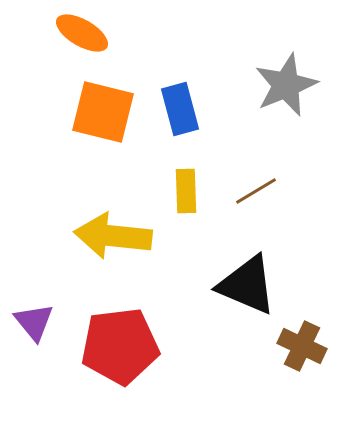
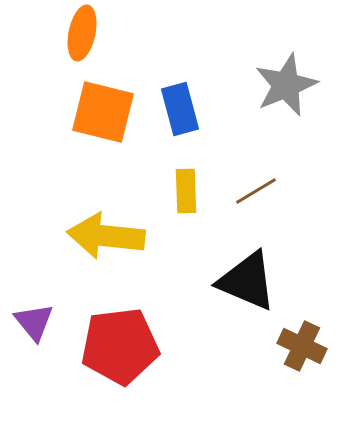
orange ellipse: rotated 72 degrees clockwise
yellow arrow: moved 7 px left
black triangle: moved 4 px up
